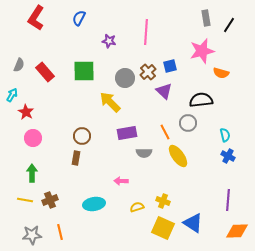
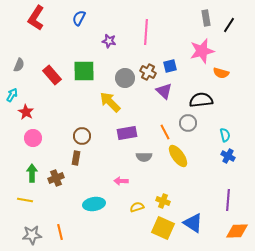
red rectangle at (45, 72): moved 7 px right, 3 px down
brown cross at (148, 72): rotated 21 degrees counterclockwise
gray semicircle at (144, 153): moved 4 px down
brown cross at (50, 200): moved 6 px right, 22 px up
